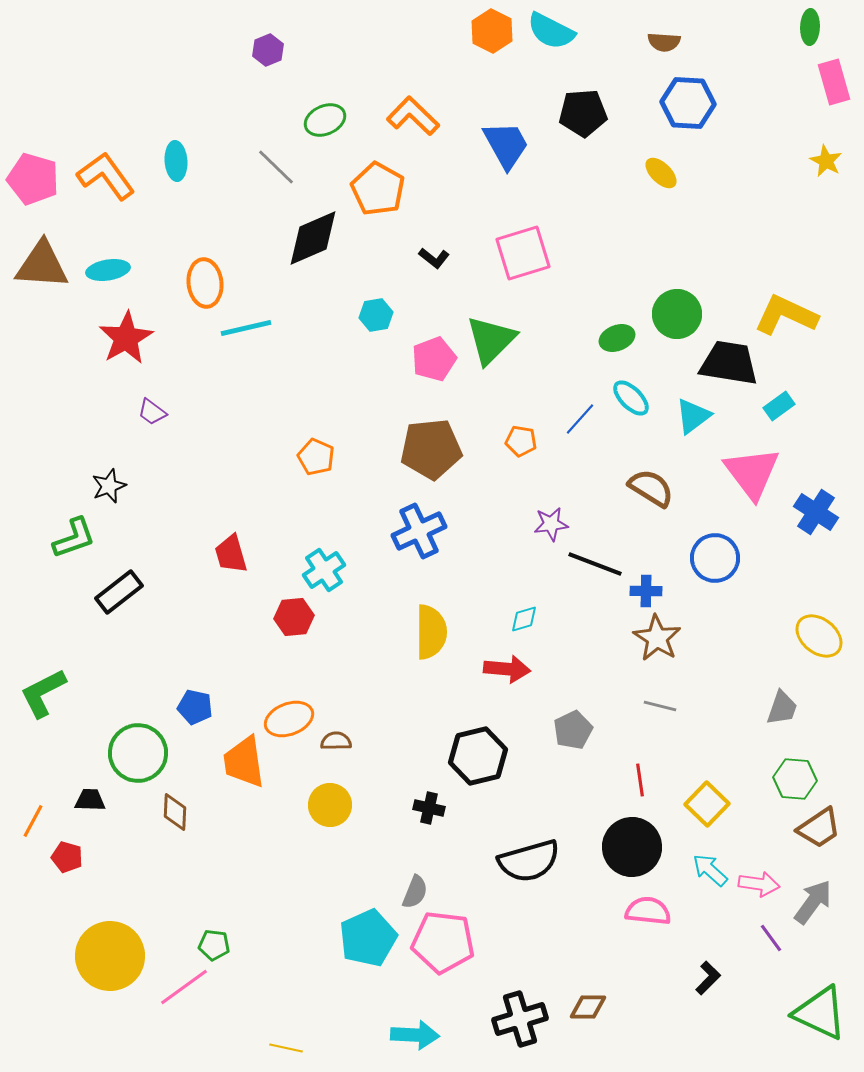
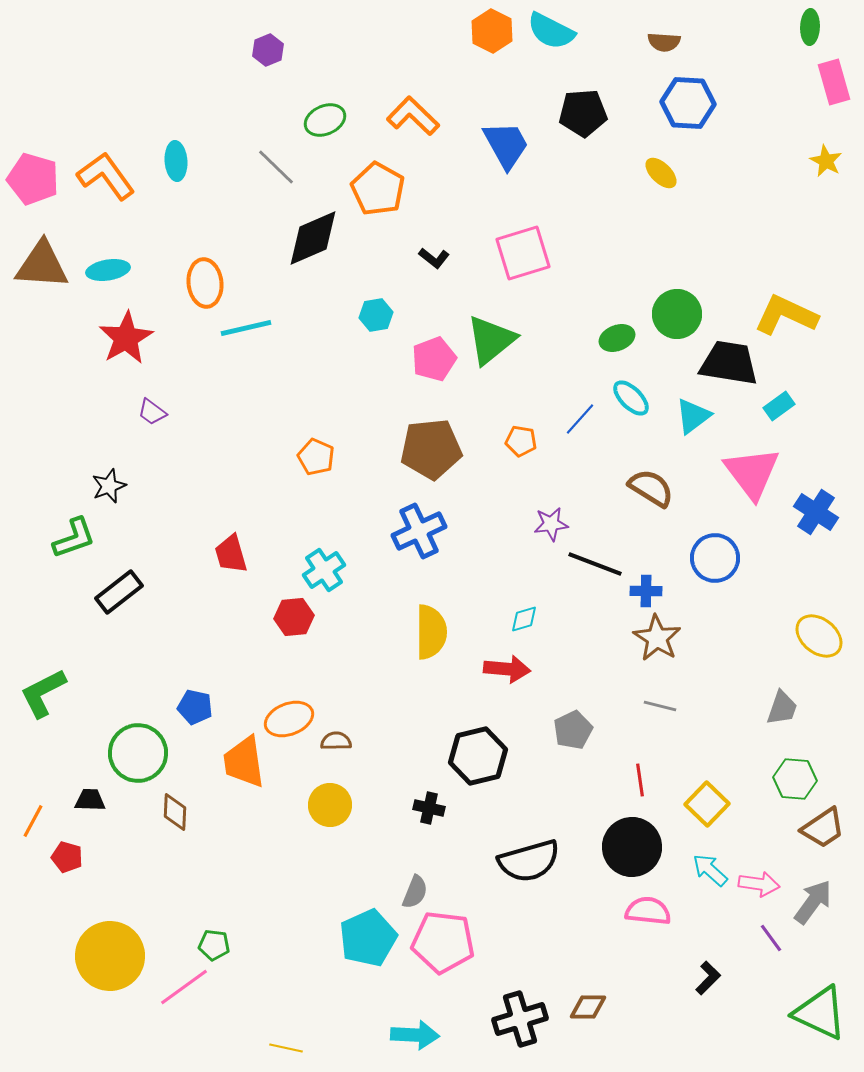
green triangle at (491, 340): rotated 6 degrees clockwise
brown trapezoid at (819, 828): moved 4 px right
